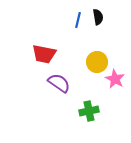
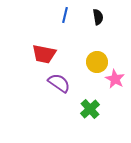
blue line: moved 13 px left, 5 px up
green cross: moved 1 px right, 2 px up; rotated 30 degrees counterclockwise
